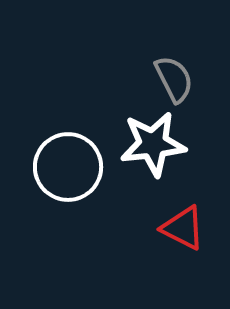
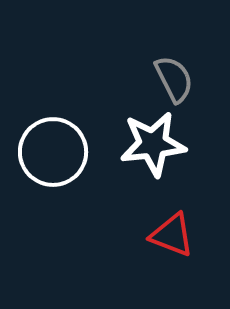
white circle: moved 15 px left, 15 px up
red triangle: moved 11 px left, 7 px down; rotated 6 degrees counterclockwise
